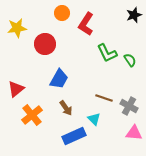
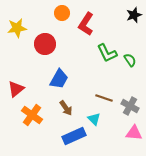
gray cross: moved 1 px right
orange cross: rotated 15 degrees counterclockwise
